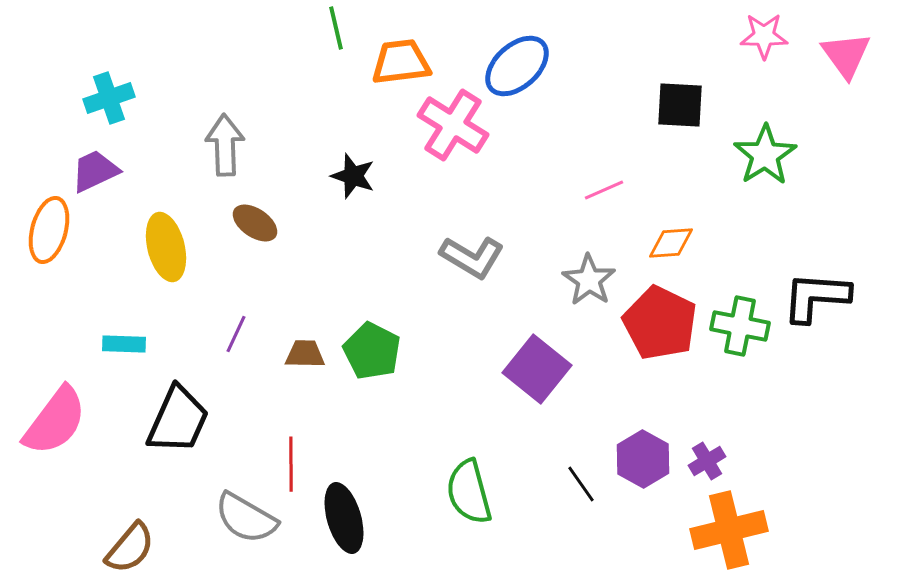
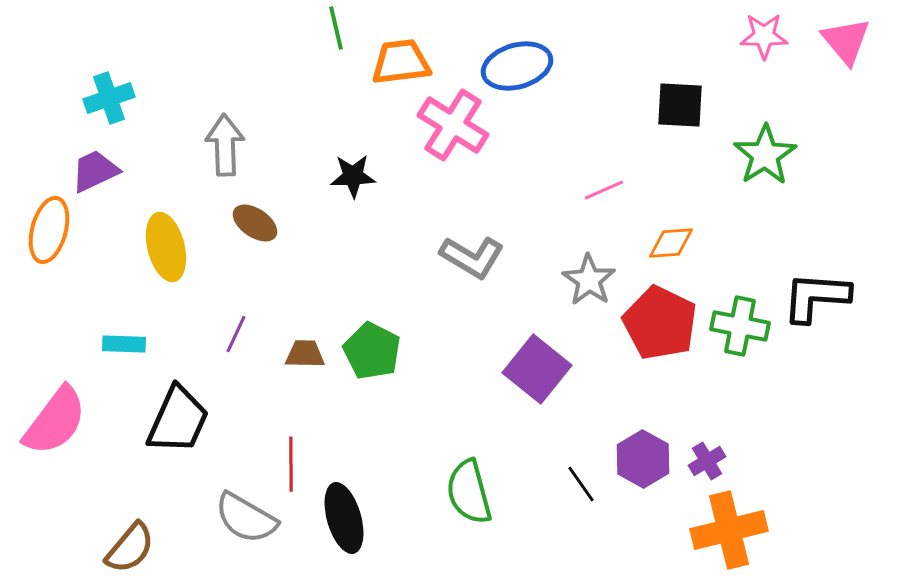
pink triangle: moved 14 px up; rotated 4 degrees counterclockwise
blue ellipse: rotated 26 degrees clockwise
black star: rotated 21 degrees counterclockwise
